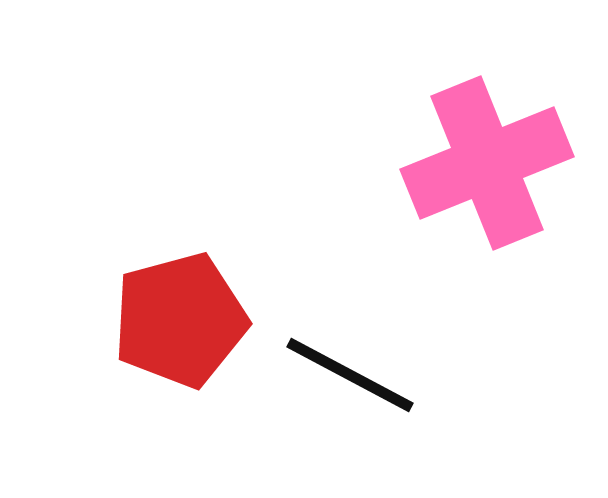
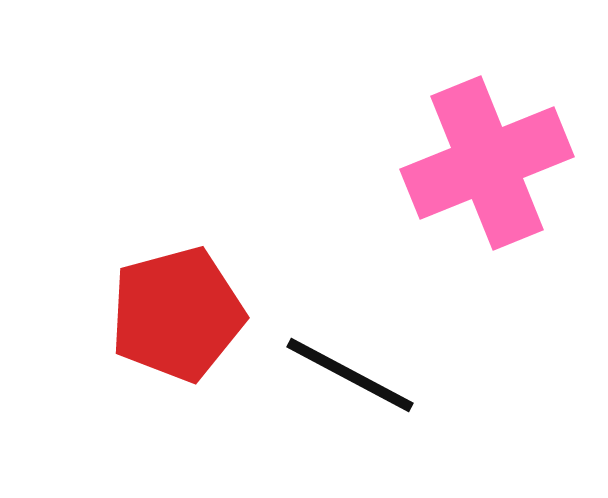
red pentagon: moved 3 px left, 6 px up
